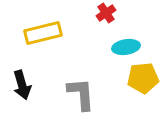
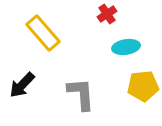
red cross: moved 1 px right, 1 px down
yellow rectangle: rotated 63 degrees clockwise
yellow pentagon: moved 8 px down
black arrow: rotated 60 degrees clockwise
